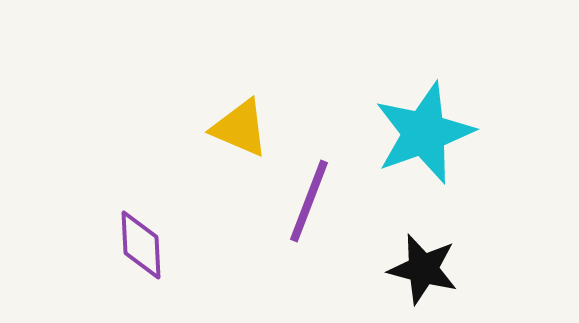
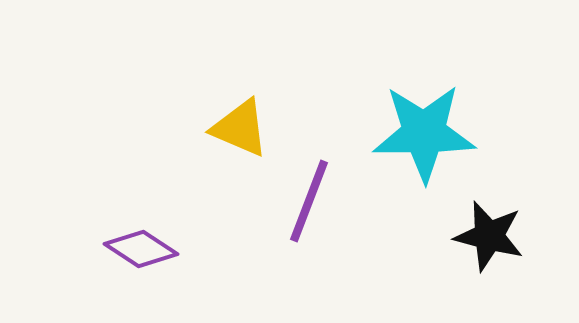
cyan star: rotated 20 degrees clockwise
purple diamond: moved 4 px down; rotated 54 degrees counterclockwise
black star: moved 66 px right, 33 px up
